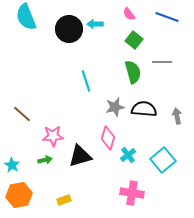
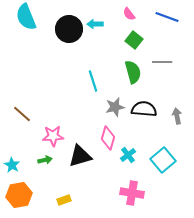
cyan line: moved 7 px right
